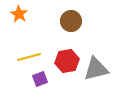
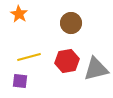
brown circle: moved 2 px down
purple square: moved 20 px left, 2 px down; rotated 28 degrees clockwise
